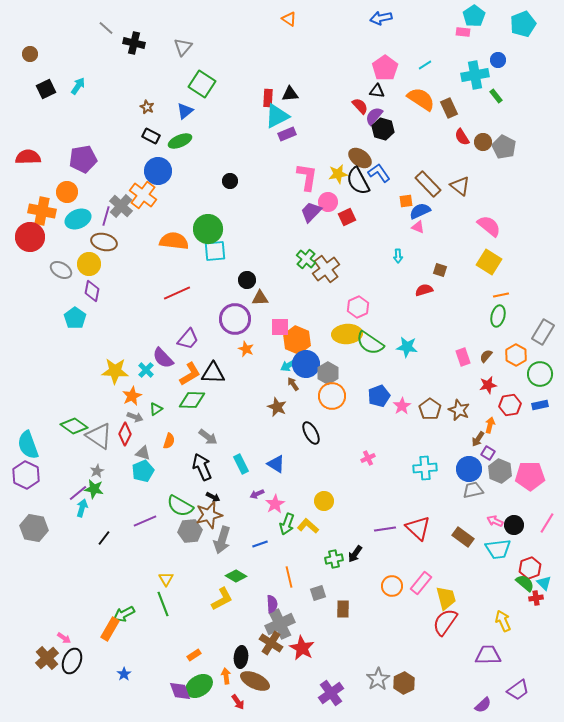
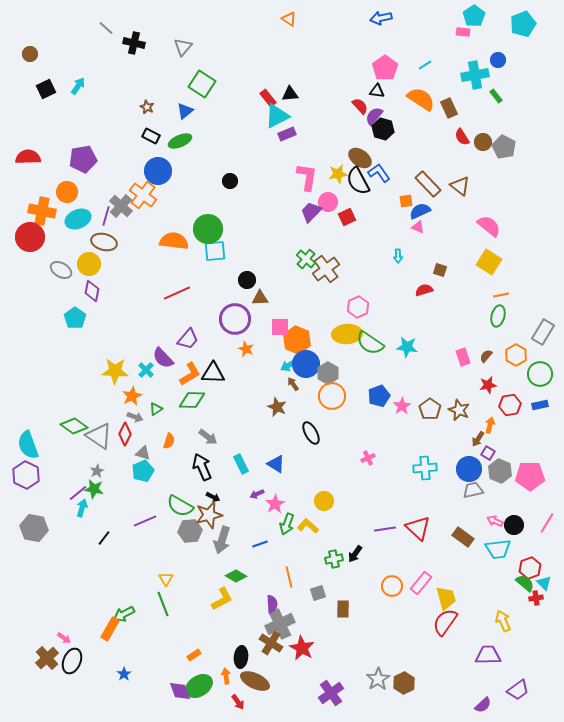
red rectangle at (268, 98): rotated 42 degrees counterclockwise
